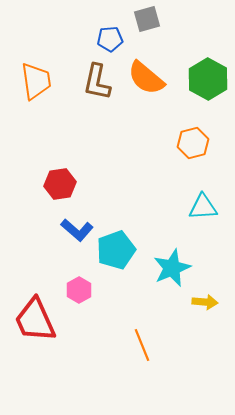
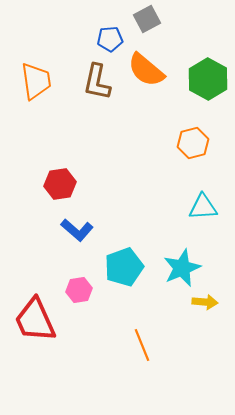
gray square: rotated 12 degrees counterclockwise
orange semicircle: moved 8 px up
cyan pentagon: moved 8 px right, 17 px down
cyan star: moved 10 px right
pink hexagon: rotated 20 degrees clockwise
